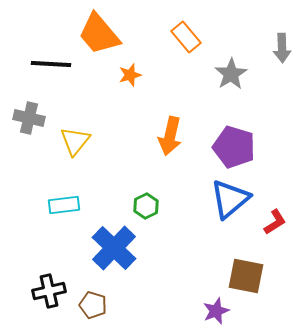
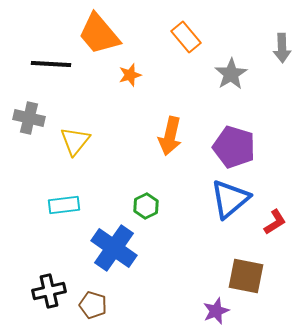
blue cross: rotated 9 degrees counterclockwise
